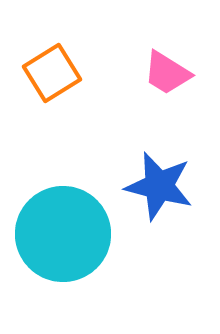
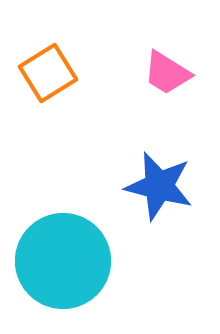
orange square: moved 4 px left
cyan circle: moved 27 px down
